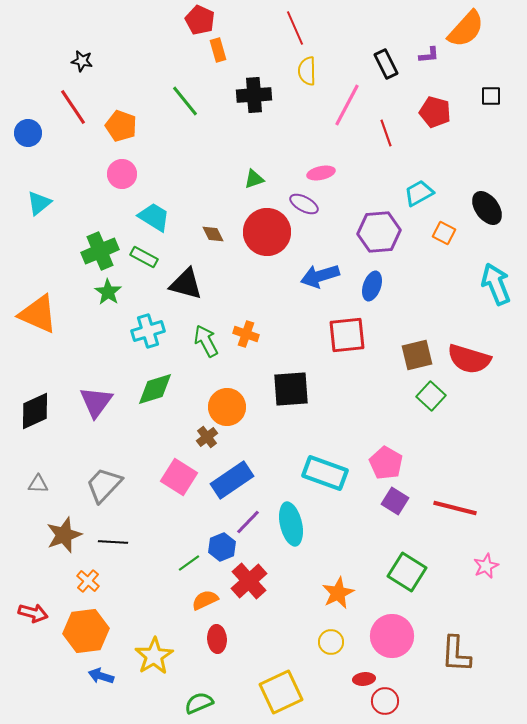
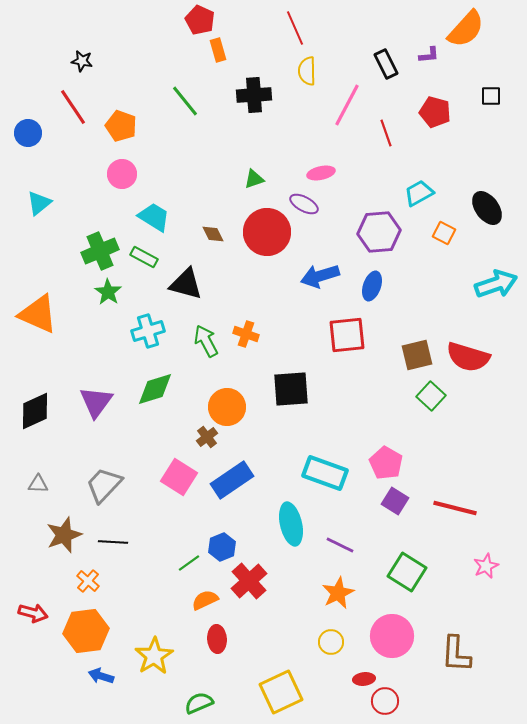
cyan arrow at (496, 284): rotated 93 degrees clockwise
red semicircle at (469, 359): moved 1 px left, 2 px up
purple line at (248, 522): moved 92 px right, 23 px down; rotated 72 degrees clockwise
